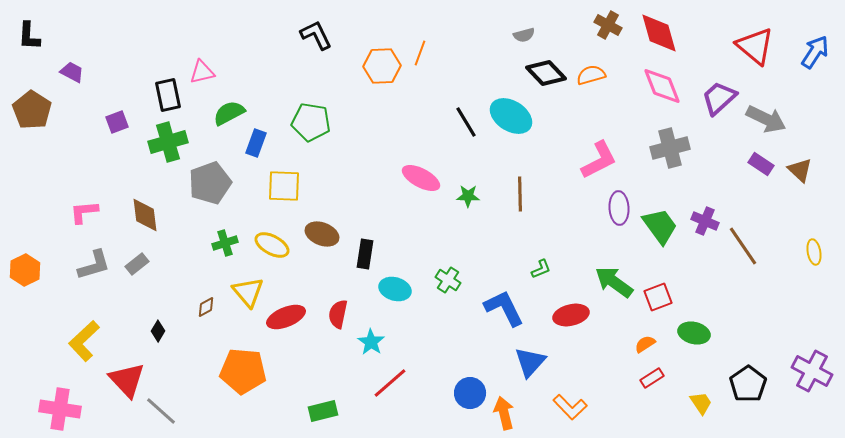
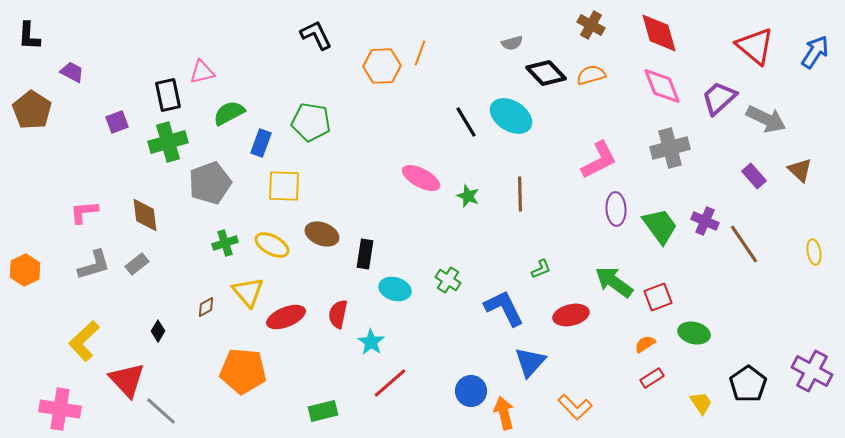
brown cross at (608, 25): moved 17 px left
gray semicircle at (524, 35): moved 12 px left, 8 px down
blue rectangle at (256, 143): moved 5 px right
purple rectangle at (761, 164): moved 7 px left, 12 px down; rotated 15 degrees clockwise
green star at (468, 196): rotated 20 degrees clockwise
purple ellipse at (619, 208): moved 3 px left, 1 px down
brown line at (743, 246): moved 1 px right, 2 px up
blue circle at (470, 393): moved 1 px right, 2 px up
orange L-shape at (570, 407): moved 5 px right
